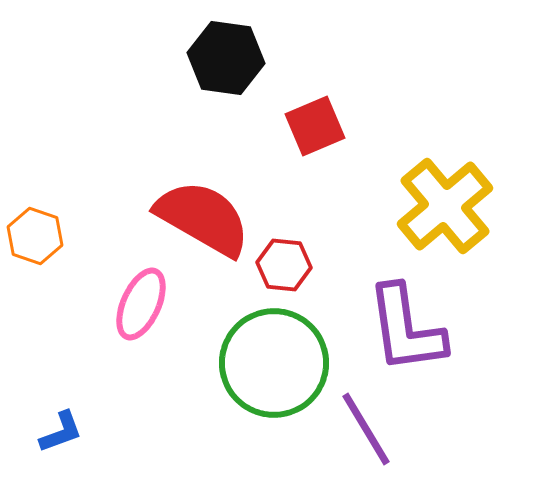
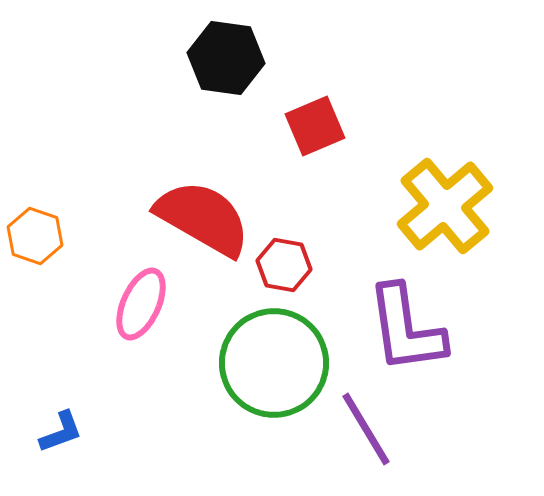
red hexagon: rotated 4 degrees clockwise
